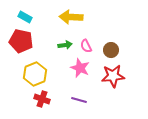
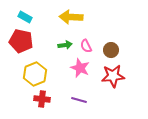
red cross: rotated 14 degrees counterclockwise
